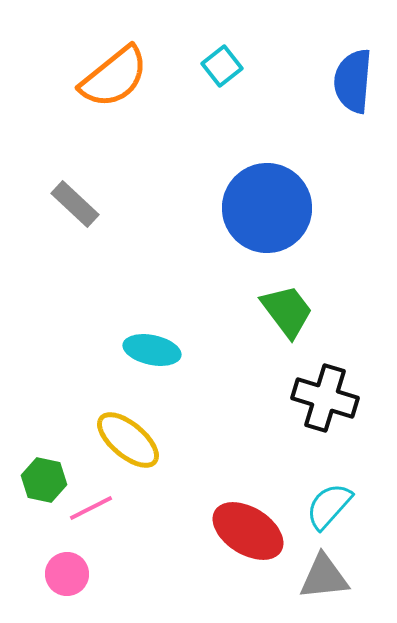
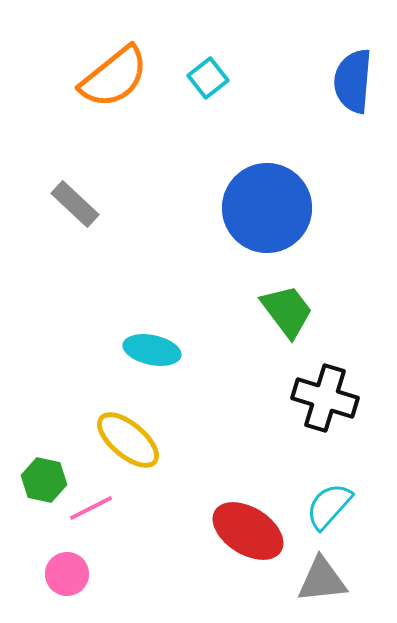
cyan square: moved 14 px left, 12 px down
gray triangle: moved 2 px left, 3 px down
